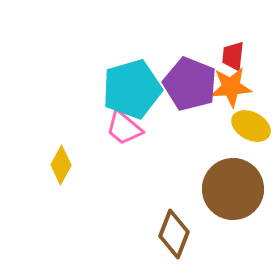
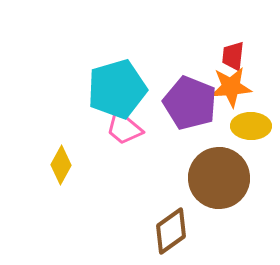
purple pentagon: moved 19 px down
cyan pentagon: moved 15 px left
yellow ellipse: rotated 27 degrees counterclockwise
brown circle: moved 14 px left, 11 px up
brown diamond: moved 3 px left, 3 px up; rotated 33 degrees clockwise
